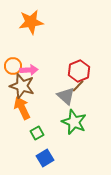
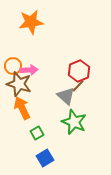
brown star: moved 3 px left, 2 px up
